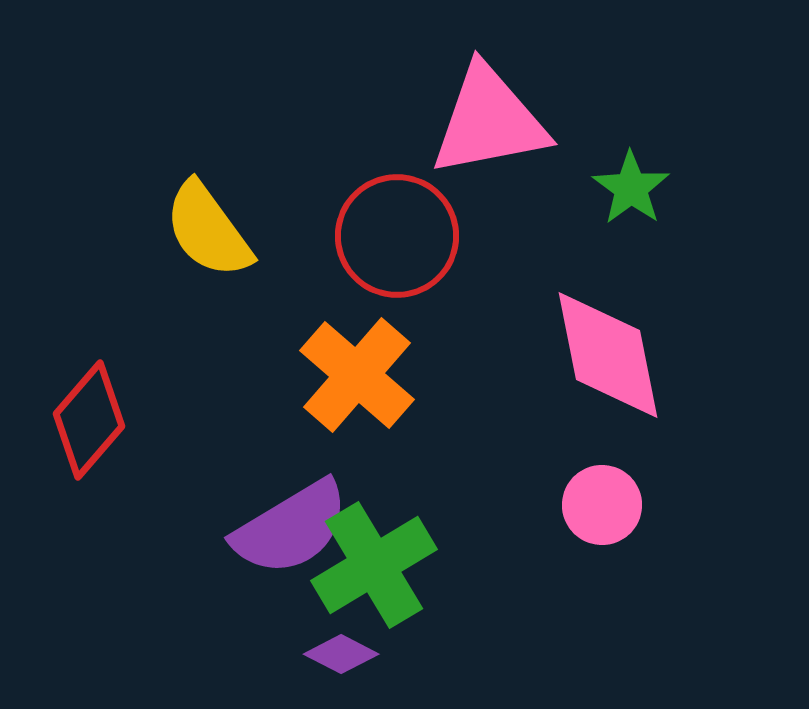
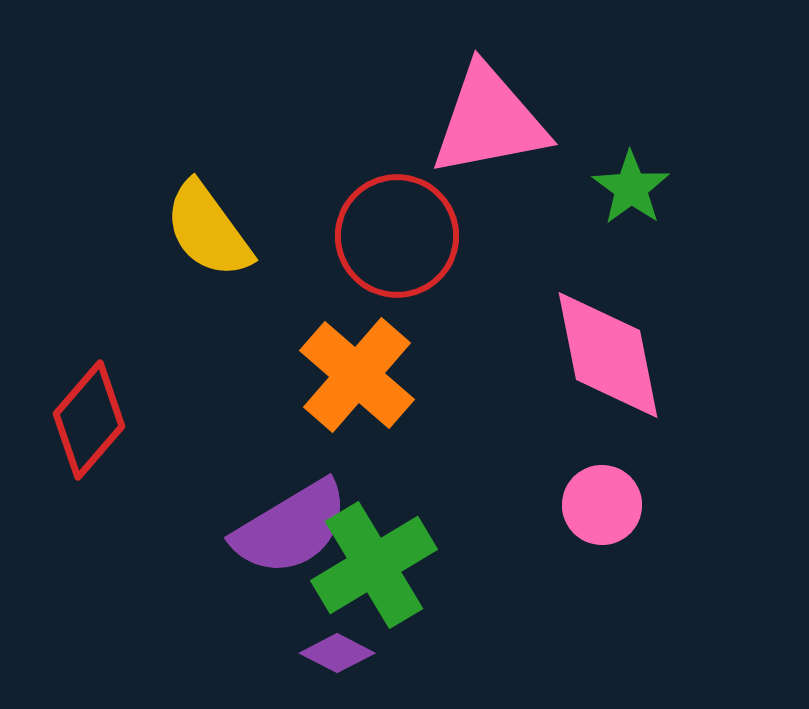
purple diamond: moved 4 px left, 1 px up
